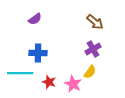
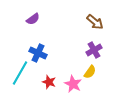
purple semicircle: moved 2 px left
purple cross: moved 1 px right, 1 px down
blue cross: rotated 24 degrees clockwise
cyan line: rotated 60 degrees counterclockwise
